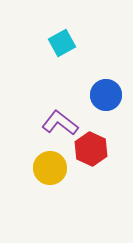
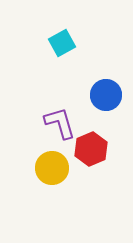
purple L-shape: rotated 36 degrees clockwise
red hexagon: rotated 12 degrees clockwise
yellow circle: moved 2 px right
